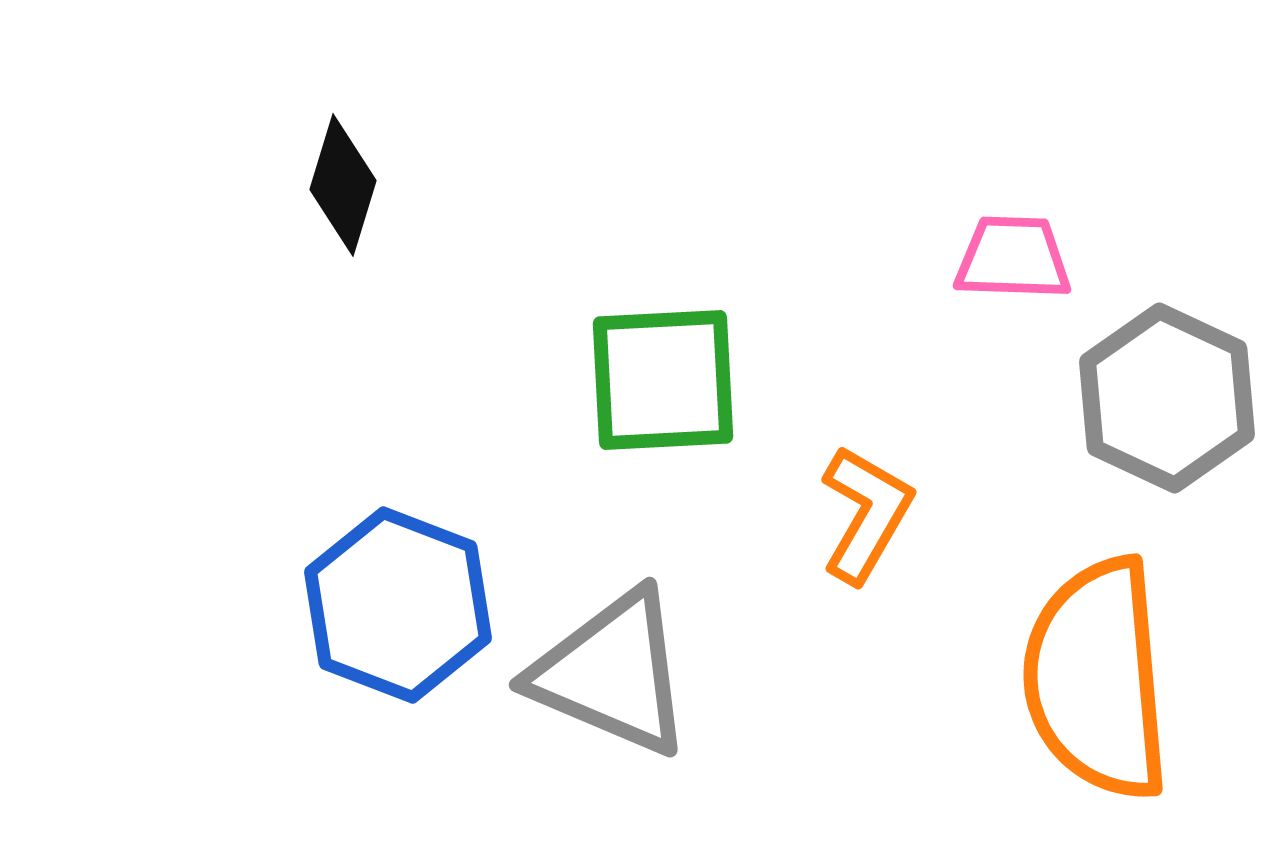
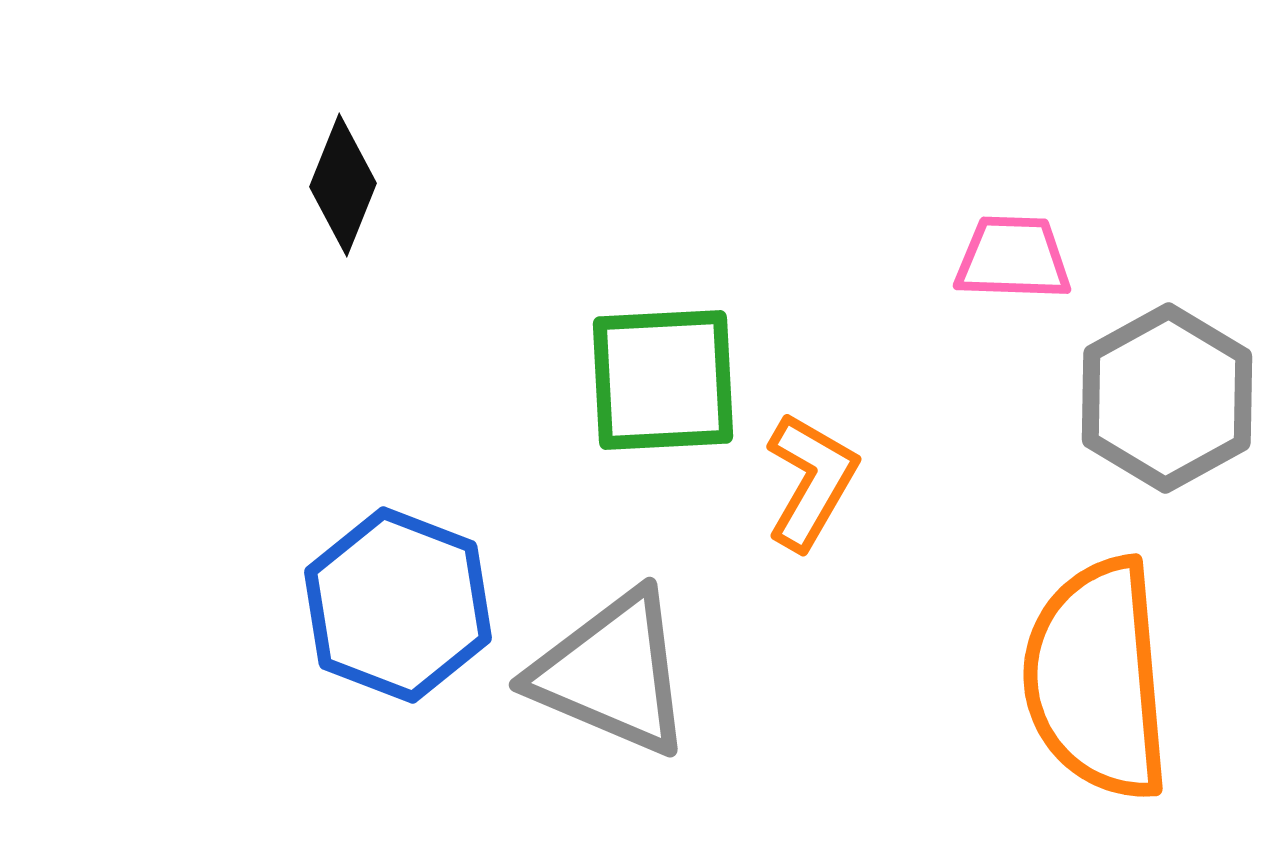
black diamond: rotated 5 degrees clockwise
gray hexagon: rotated 6 degrees clockwise
orange L-shape: moved 55 px left, 33 px up
